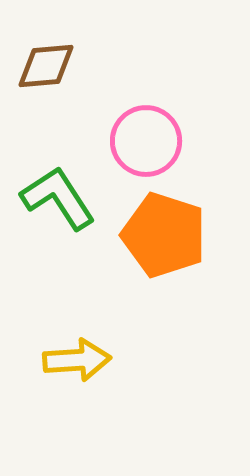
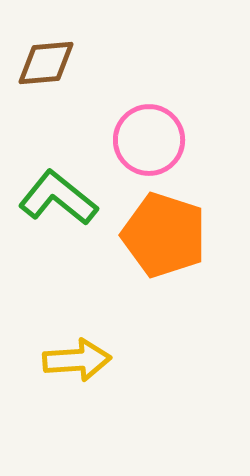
brown diamond: moved 3 px up
pink circle: moved 3 px right, 1 px up
green L-shape: rotated 18 degrees counterclockwise
